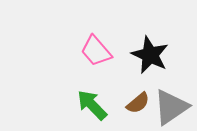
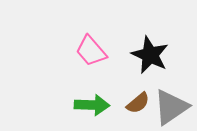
pink trapezoid: moved 5 px left
green arrow: rotated 136 degrees clockwise
